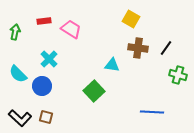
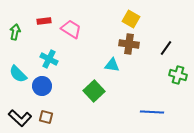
brown cross: moved 9 px left, 4 px up
cyan cross: rotated 18 degrees counterclockwise
